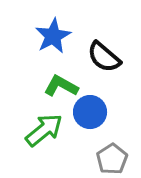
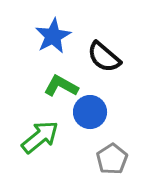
green arrow: moved 4 px left, 7 px down
